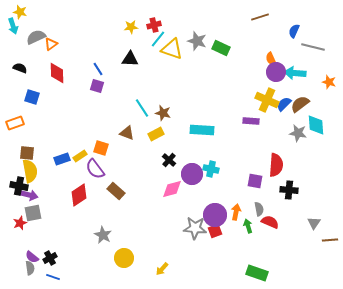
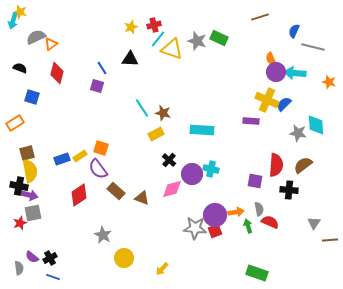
cyan arrow at (13, 26): moved 5 px up; rotated 35 degrees clockwise
yellow star at (131, 27): rotated 16 degrees counterclockwise
green rectangle at (221, 48): moved 2 px left, 10 px up
blue line at (98, 69): moved 4 px right, 1 px up
red diamond at (57, 73): rotated 15 degrees clockwise
brown semicircle at (300, 104): moved 3 px right, 61 px down
orange rectangle at (15, 123): rotated 12 degrees counterclockwise
brown triangle at (127, 133): moved 15 px right, 65 px down
brown square at (27, 153): rotated 21 degrees counterclockwise
purple semicircle at (95, 169): moved 3 px right
orange arrow at (236, 212): rotated 70 degrees clockwise
gray semicircle at (30, 268): moved 11 px left
